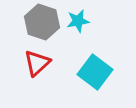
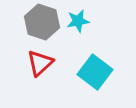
red triangle: moved 3 px right
